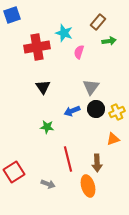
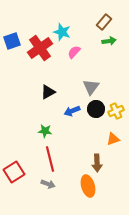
blue square: moved 26 px down
brown rectangle: moved 6 px right
cyan star: moved 2 px left, 1 px up
red cross: moved 3 px right, 1 px down; rotated 25 degrees counterclockwise
pink semicircle: moved 5 px left; rotated 24 degrees clockwise
black triangle: moved 5 px right, 5 px down; rotated 35 degrees clockwise
yellow cross: moved 1 px left, 1 px up
green star: moved 2 px left, 4 px down
red line: moved 18 px left
